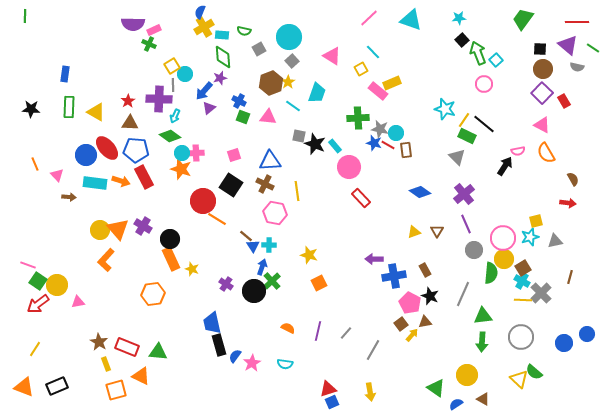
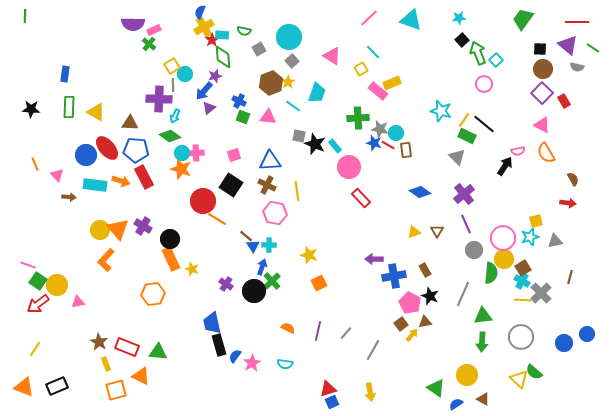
green cross at (149, 44): rotated 16 degrees clockwise
purple star at (220, 78): moved 5 px left, 2 px up
red star at (128, 101): moved 84 px right, 61 px up
cyan star at (445, 109): moved 4 px left, 2 px down
cyan rectangle at (95, 183): moved 2 px down
brown cross at (265, 184): moved 2 px right, 1 px down
